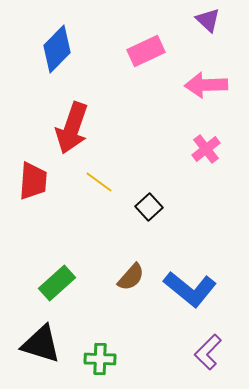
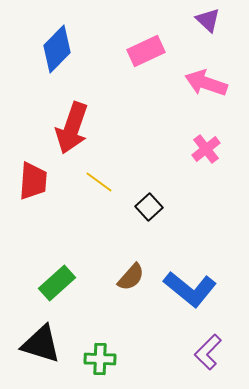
pink arrow: moved 2 px up; rotated 21 degrees clockwise
